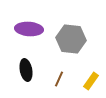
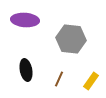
purple ellipse: moved 4 px left, 9 px up
